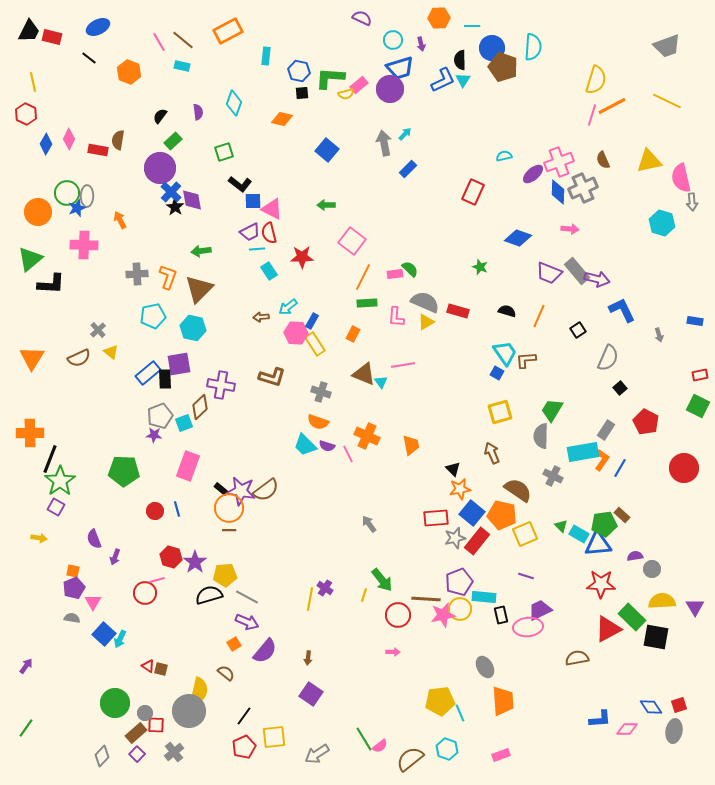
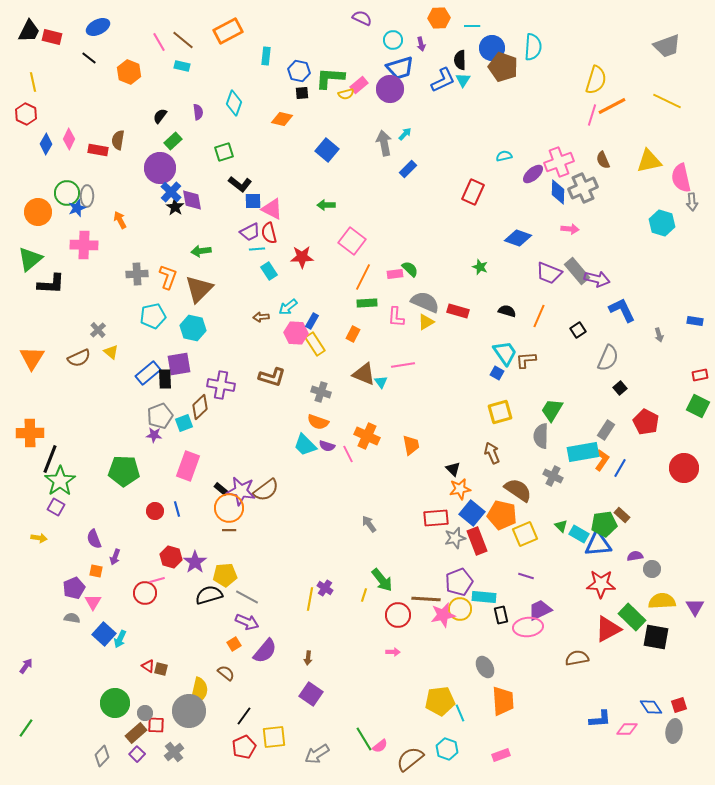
red rectangle at (477, 541): rotated 60 degrees counterclockwise
orange square at (73, 571): moved 23 px right
